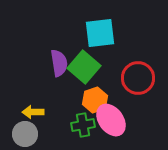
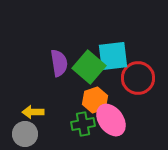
cyan square: moved 13 px right, 23 px down
green square: moved 5 px right
green cross: moved 1 px up
